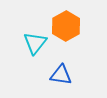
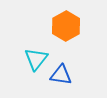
cyan triangle: moved 1 px right, 16 px down
